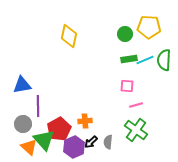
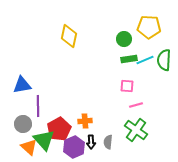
green circle: moved 1 px left, 5 px down
black arrow: rotated 48 degrees counterclockwise
